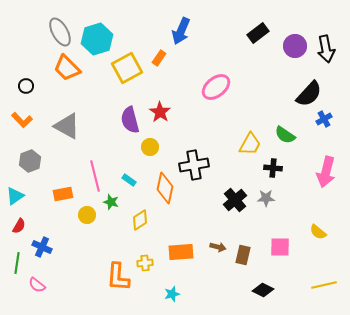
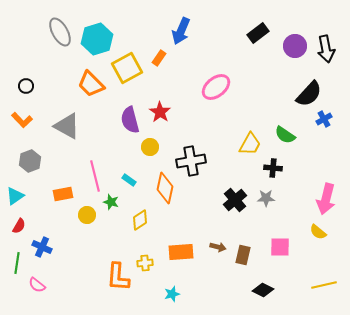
orange trapezoid at (67, 68): moved 24 px right, 16 px down
black cross at (194, 165): moved 3 px left, 4 px up
pink arrow at (326, 172): moved 27 px down
